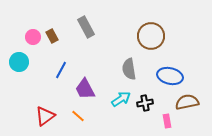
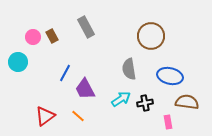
cyan circle: moved 1 px left
blue line: moved 4 px right, 3 px down
brown semicircle: rotated 20 degrees clockwise
pink rectangle: moved 1 px right, 1 px down
